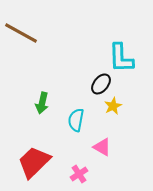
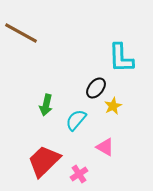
black ellipse: moved 5 px left, 4 px down
green arrow: moved 4 px right, 2 px down
cyan semicircle: rotated 30 degrees clockwise
pink triangle: moved 3 px right
red trapezoid: moved 10 px right, 1 px up
